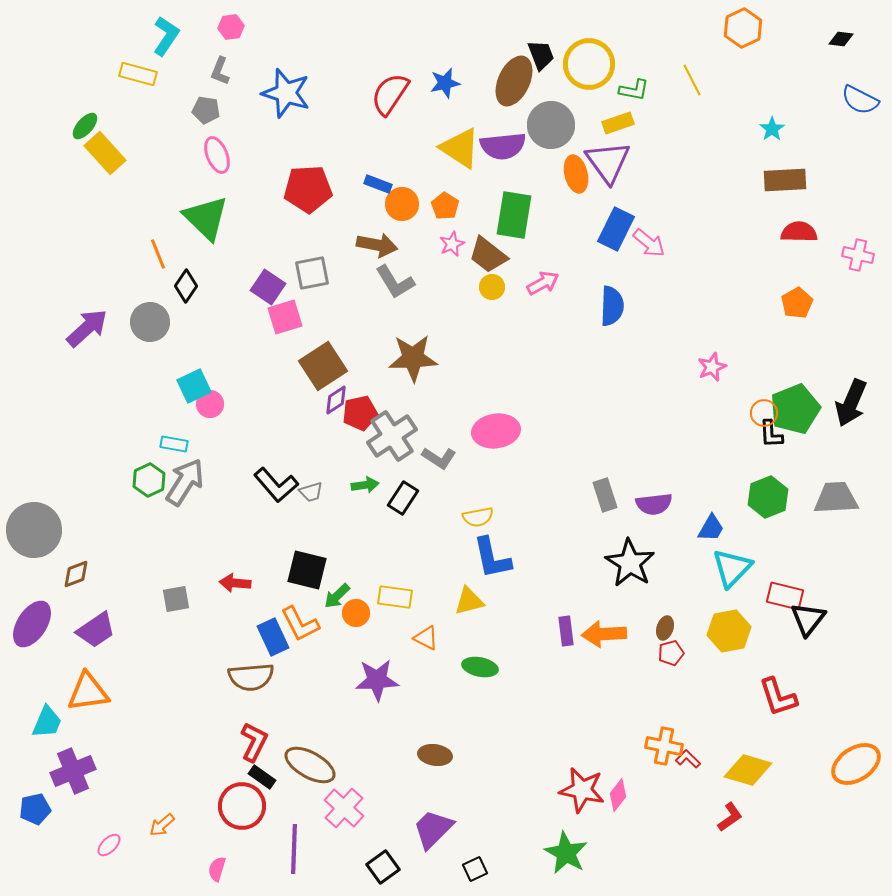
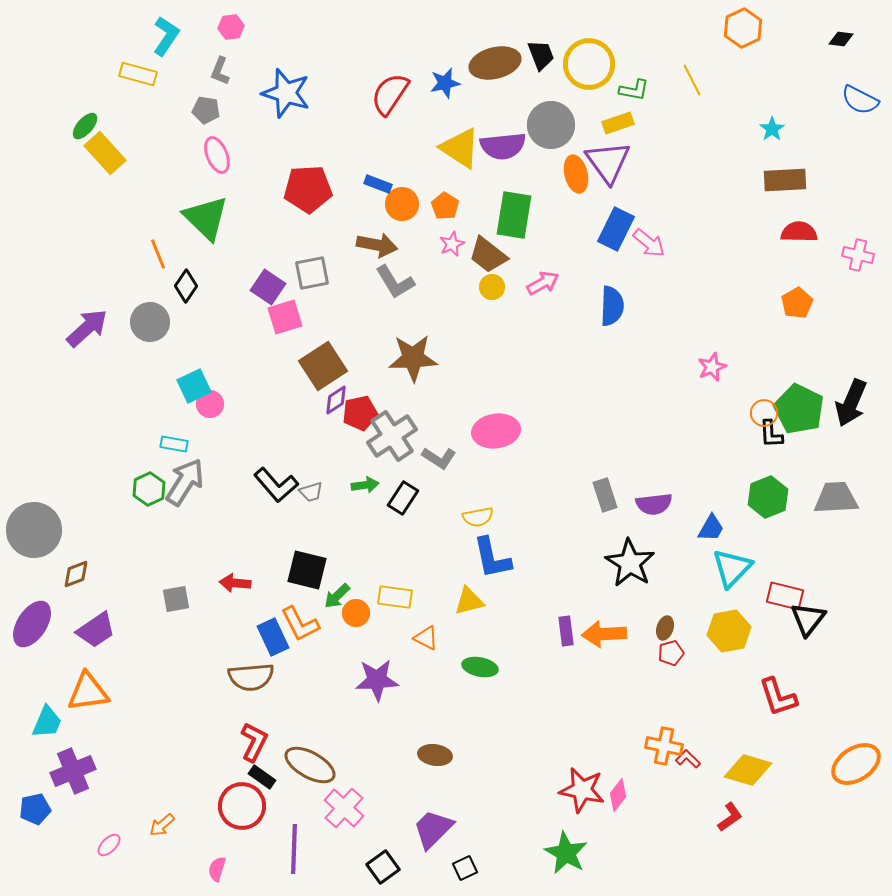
brown ellipse at (514, 81): moved 19 px left, 18 px up; rotated 51 degrees clockwise
green pentagon at (795, 409): moved 4 px right; rotated 24 degrees counterclockwise
green hexagon at (149, 480): moved 9 px down
black square at (475, 869): moved 10 px left, 1 px up
